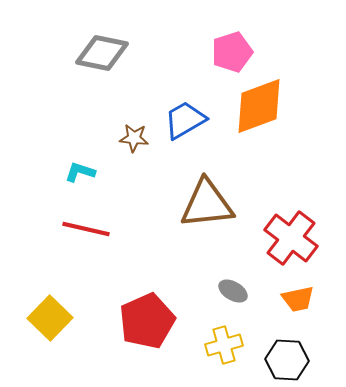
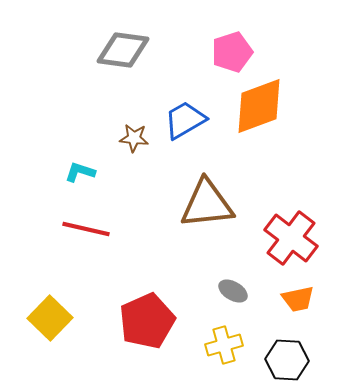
gray diamond: moved 21 px right, 3 px up; rotated 4 degrees counterclockwise
